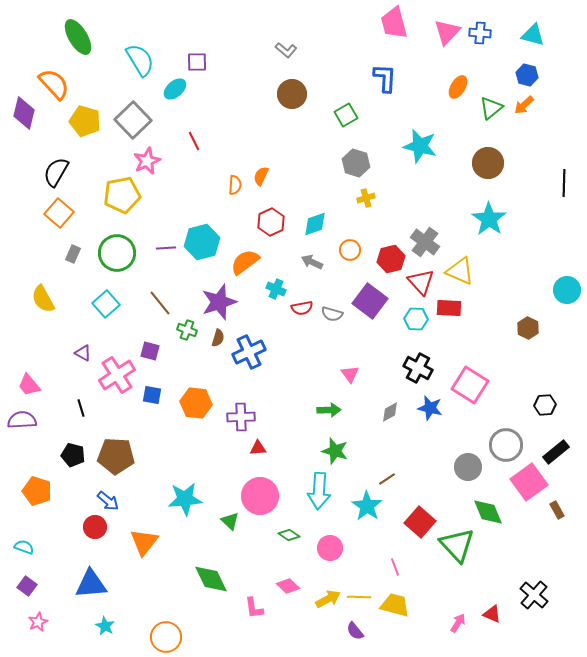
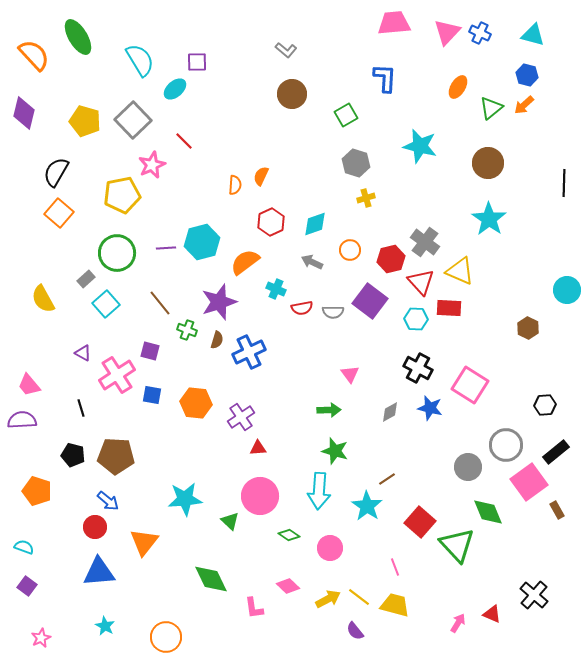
pink trapezoid at (394, 23): rotated 100 degrees clockwise
blue cross at (480, 33): rotated 20 degrees clockwise
orange semicircle at (54, 84): moved 20 px left, 29 px up
red line at (194, 141): moved 10 px left; rotated 18 degrees counterclockwise
pink star at (147, 161): moved 5 px right, 4 px down
gray rectangle at (73, 254): moved 13 px right, 25 px down; rotated 24 degrees clockwise
gray semicircle at (332, 314): moved 1 px right, 2 px up; rotated 15 degrees counterclockwise
brown semicircle at (218, 338): moved 1 px left, 2 px down
purple cross at (241, 417): rotated 32 degrees counterclockwise
blue triangle at (91, 584): moved 8 px right, 12 px up
yellow line at (359, 597): rotated 35 degrees clockwise
pink star at (38, 622): moved 3 px right, 16 px down
